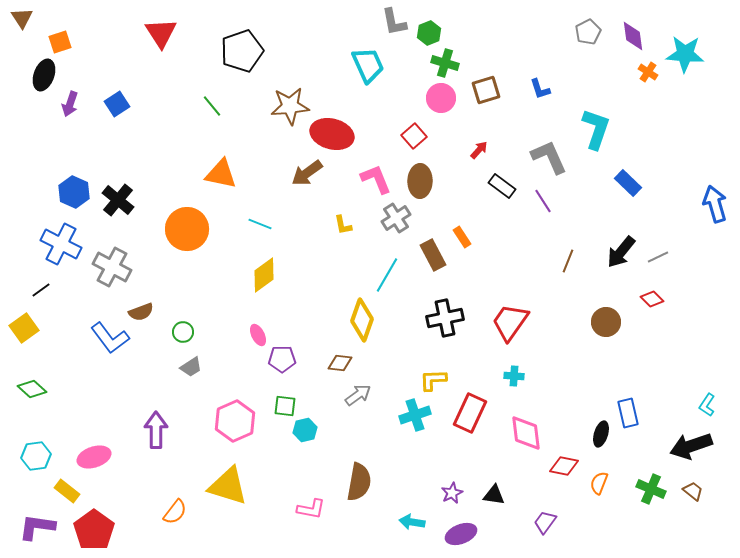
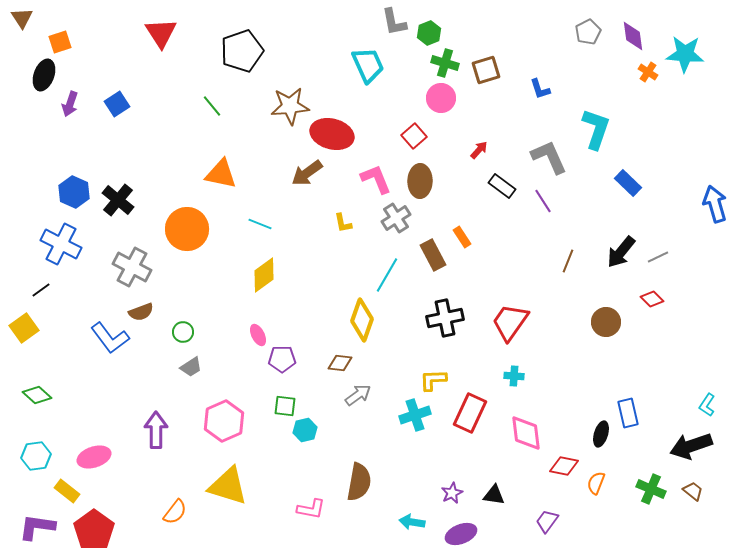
brown square at (486, 90): moved 20 px up
yellow L-shape at (343, 225): moved 2 px up
gray cross at (112, 267): moved 20 px right
green diamond at (32, 389): moved 5 px right, 6 px down
pink hexagon at (235, 421): moved 11 px left
orange semicircle at (599, 483): moved 3 px left
purple trapezoid at (545, 522): moved 2 px right, 1 px up
